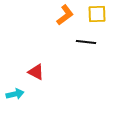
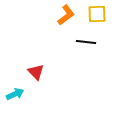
orange L-shape: moved 1 px right
red triangle: rotated 18 degrees clockwise
cyan arrow: rotated 12 degrees counterclockwise
